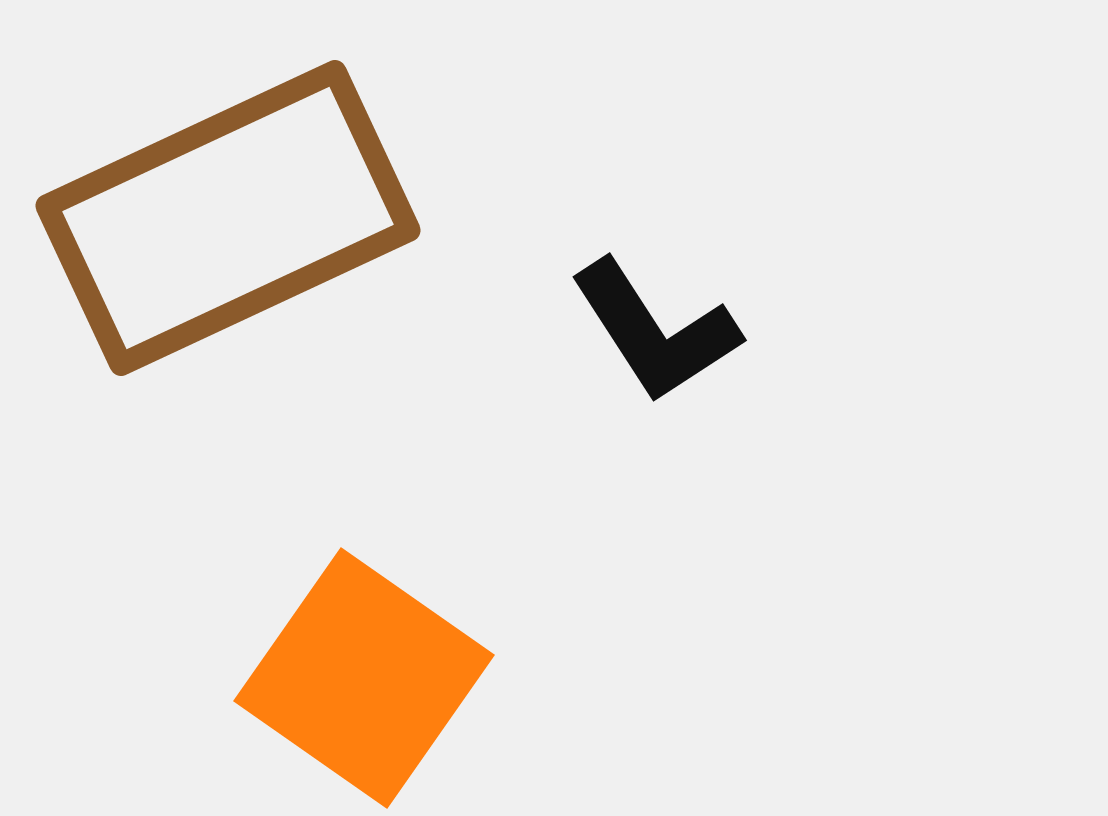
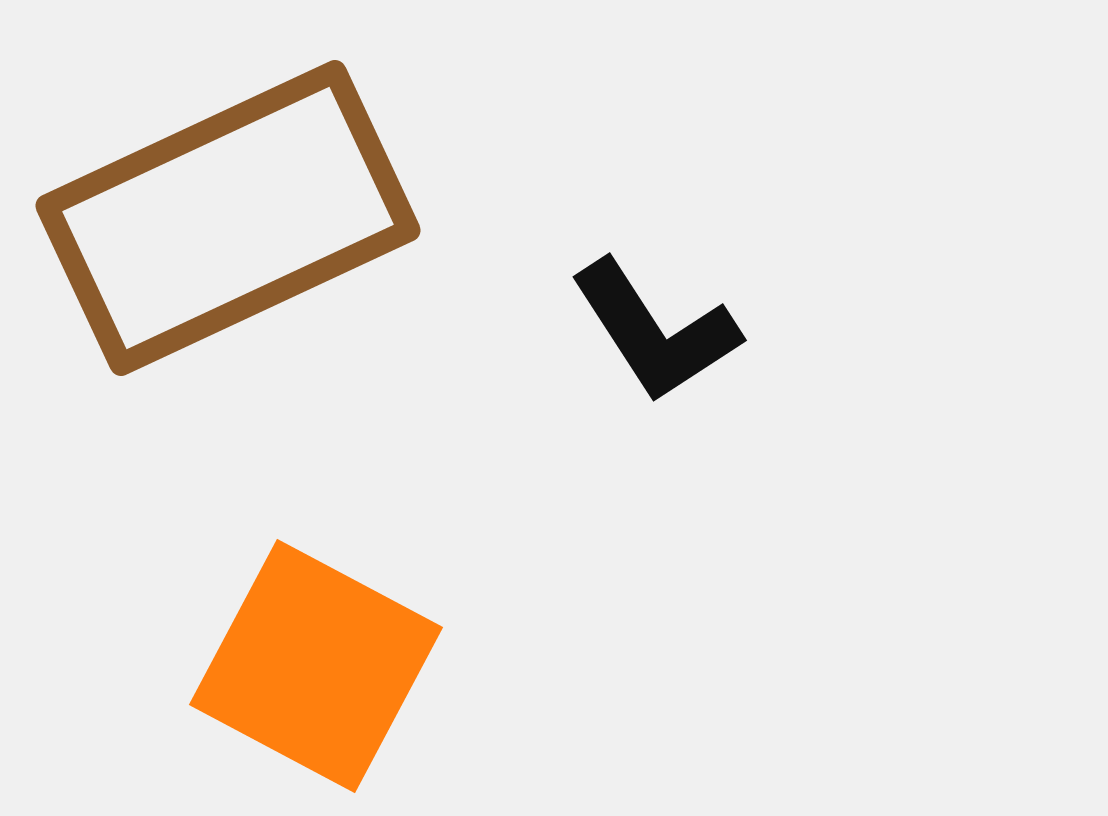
orange square: moved 48 px left, 12 px up; rotated 7 degrees counterclockwise
